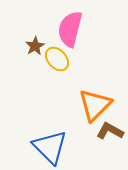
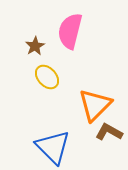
pink semicircle: moved 2 px down
yellow ellipse: moved 10 px left, 18 px down
brown L-shape: moved 1 px left, 1 px down
blue triangle: moved 3 px right
